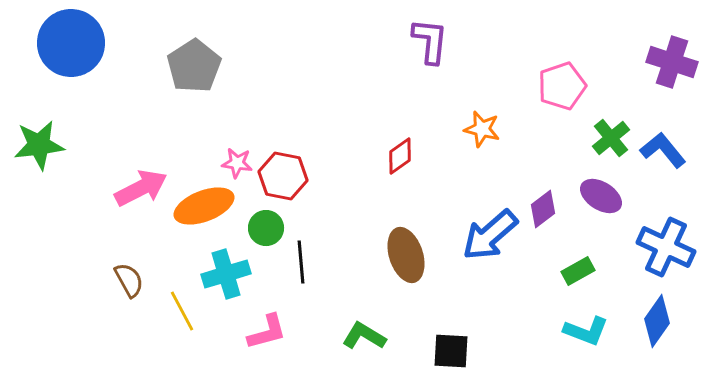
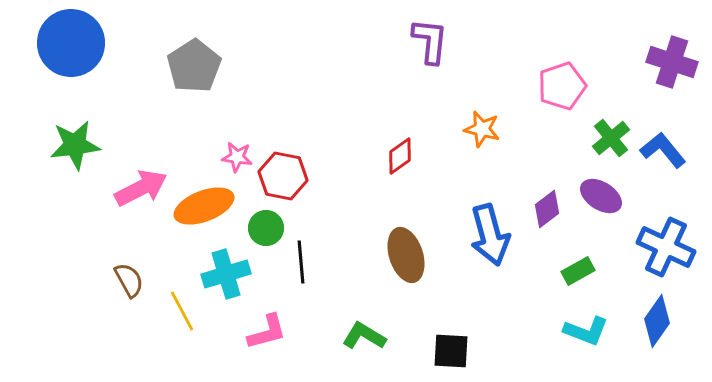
green star: moved 36 px right
pink star: moved 6 px up
purple diamond: moved 4 px right
blue arrow: rotated 64 degrees counterclockwise
